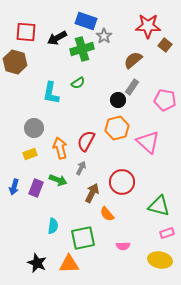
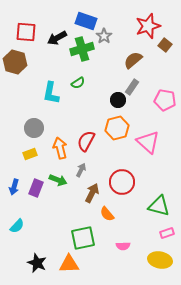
red star: rotated 20 degrees counterclockwise
gray arrow: moved 2 px down
cyan semicircle: moved 36 px left; rotated 35 degrees clockwise
